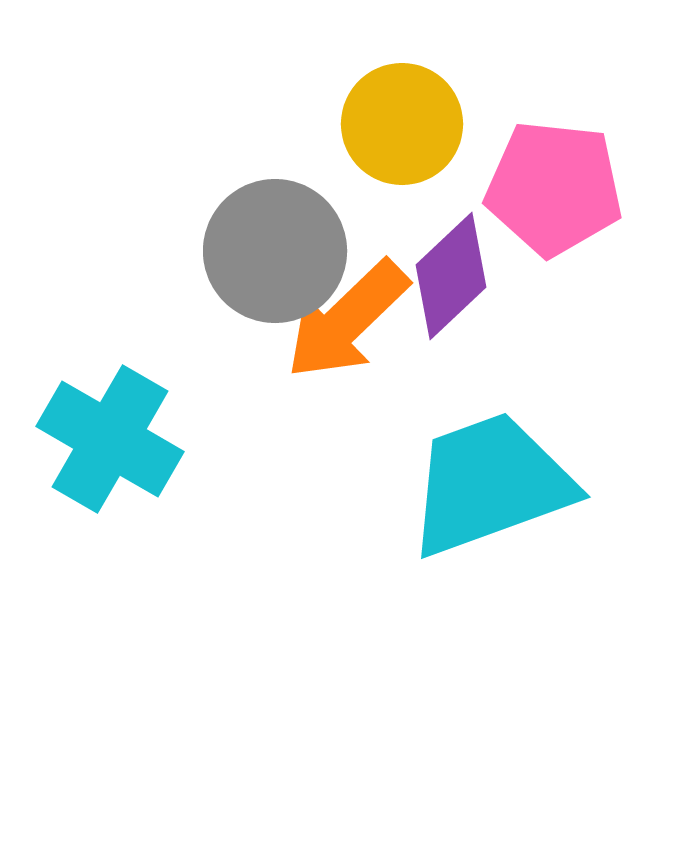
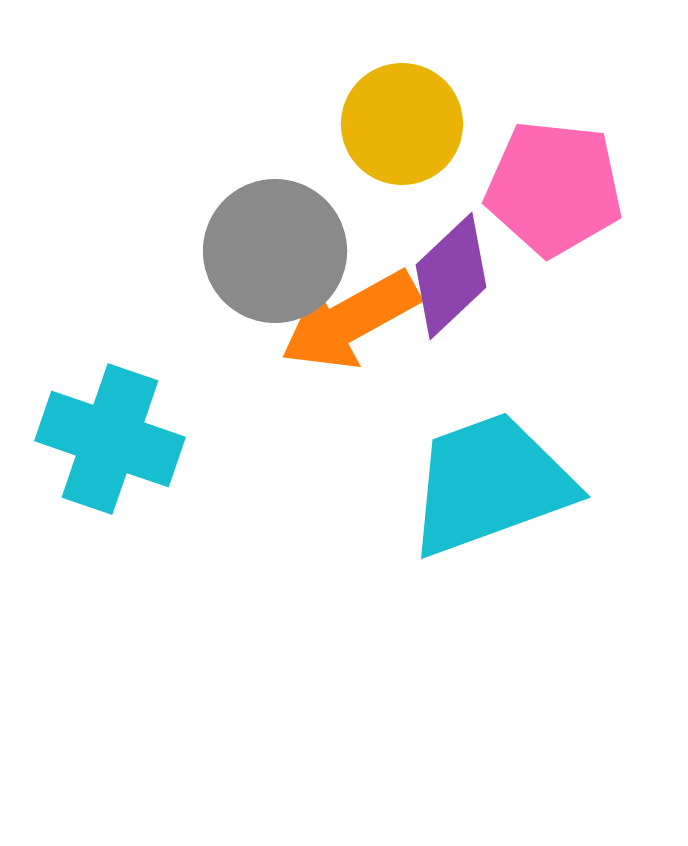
orange arrow: moved 3 px right; rotated 15 degrees clockwise
cyan cross: rotated 11 degrees counterclockwise
